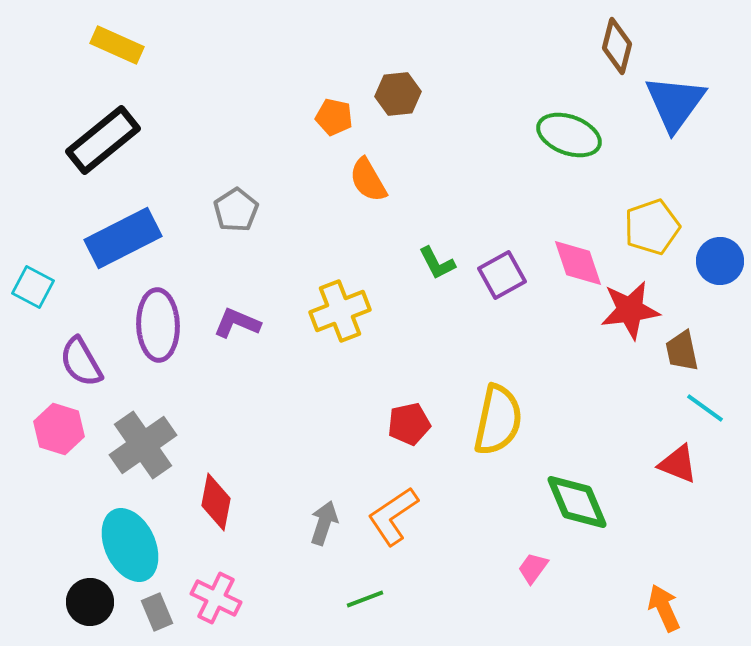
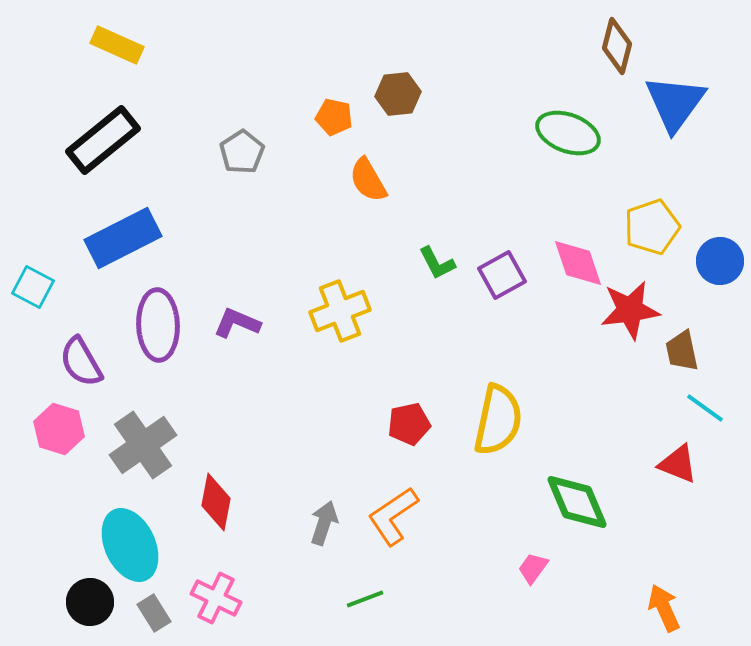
green ellipse: moved 1 px left, 2 px up
gray pentagon: moved 6 px right, 58 px up
gray rectangle: moved 3 px left, 1 px down; rotated 9 degrees counterclockwise
